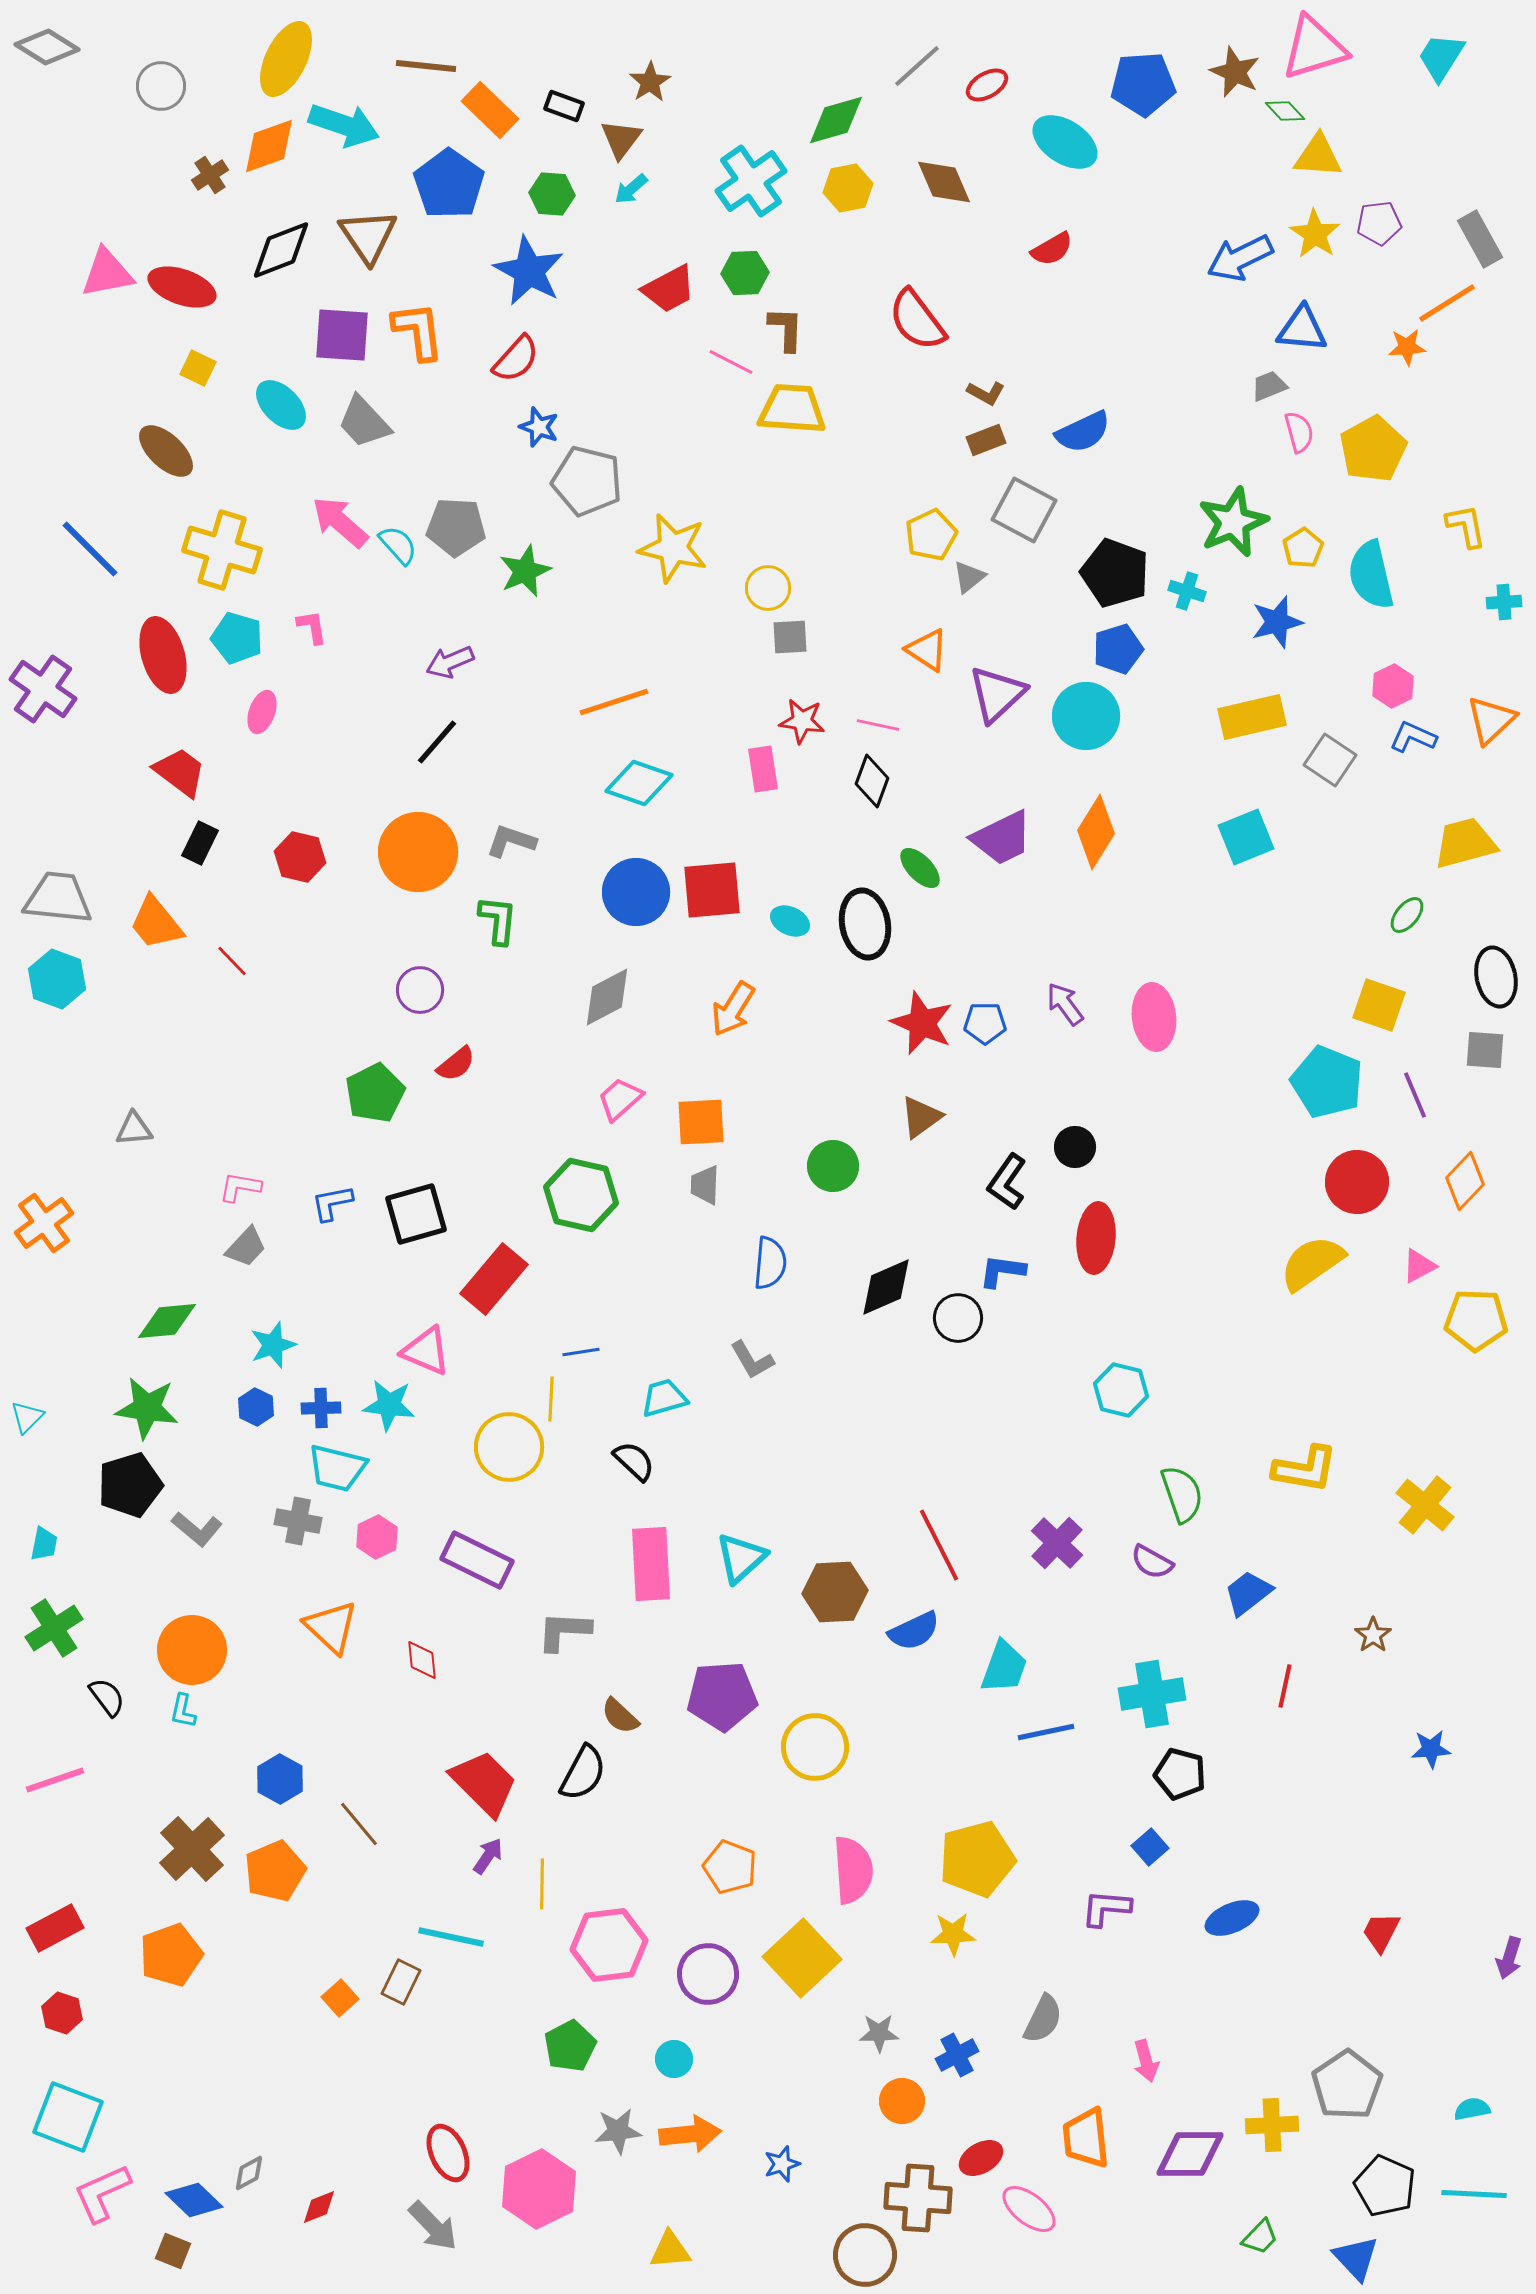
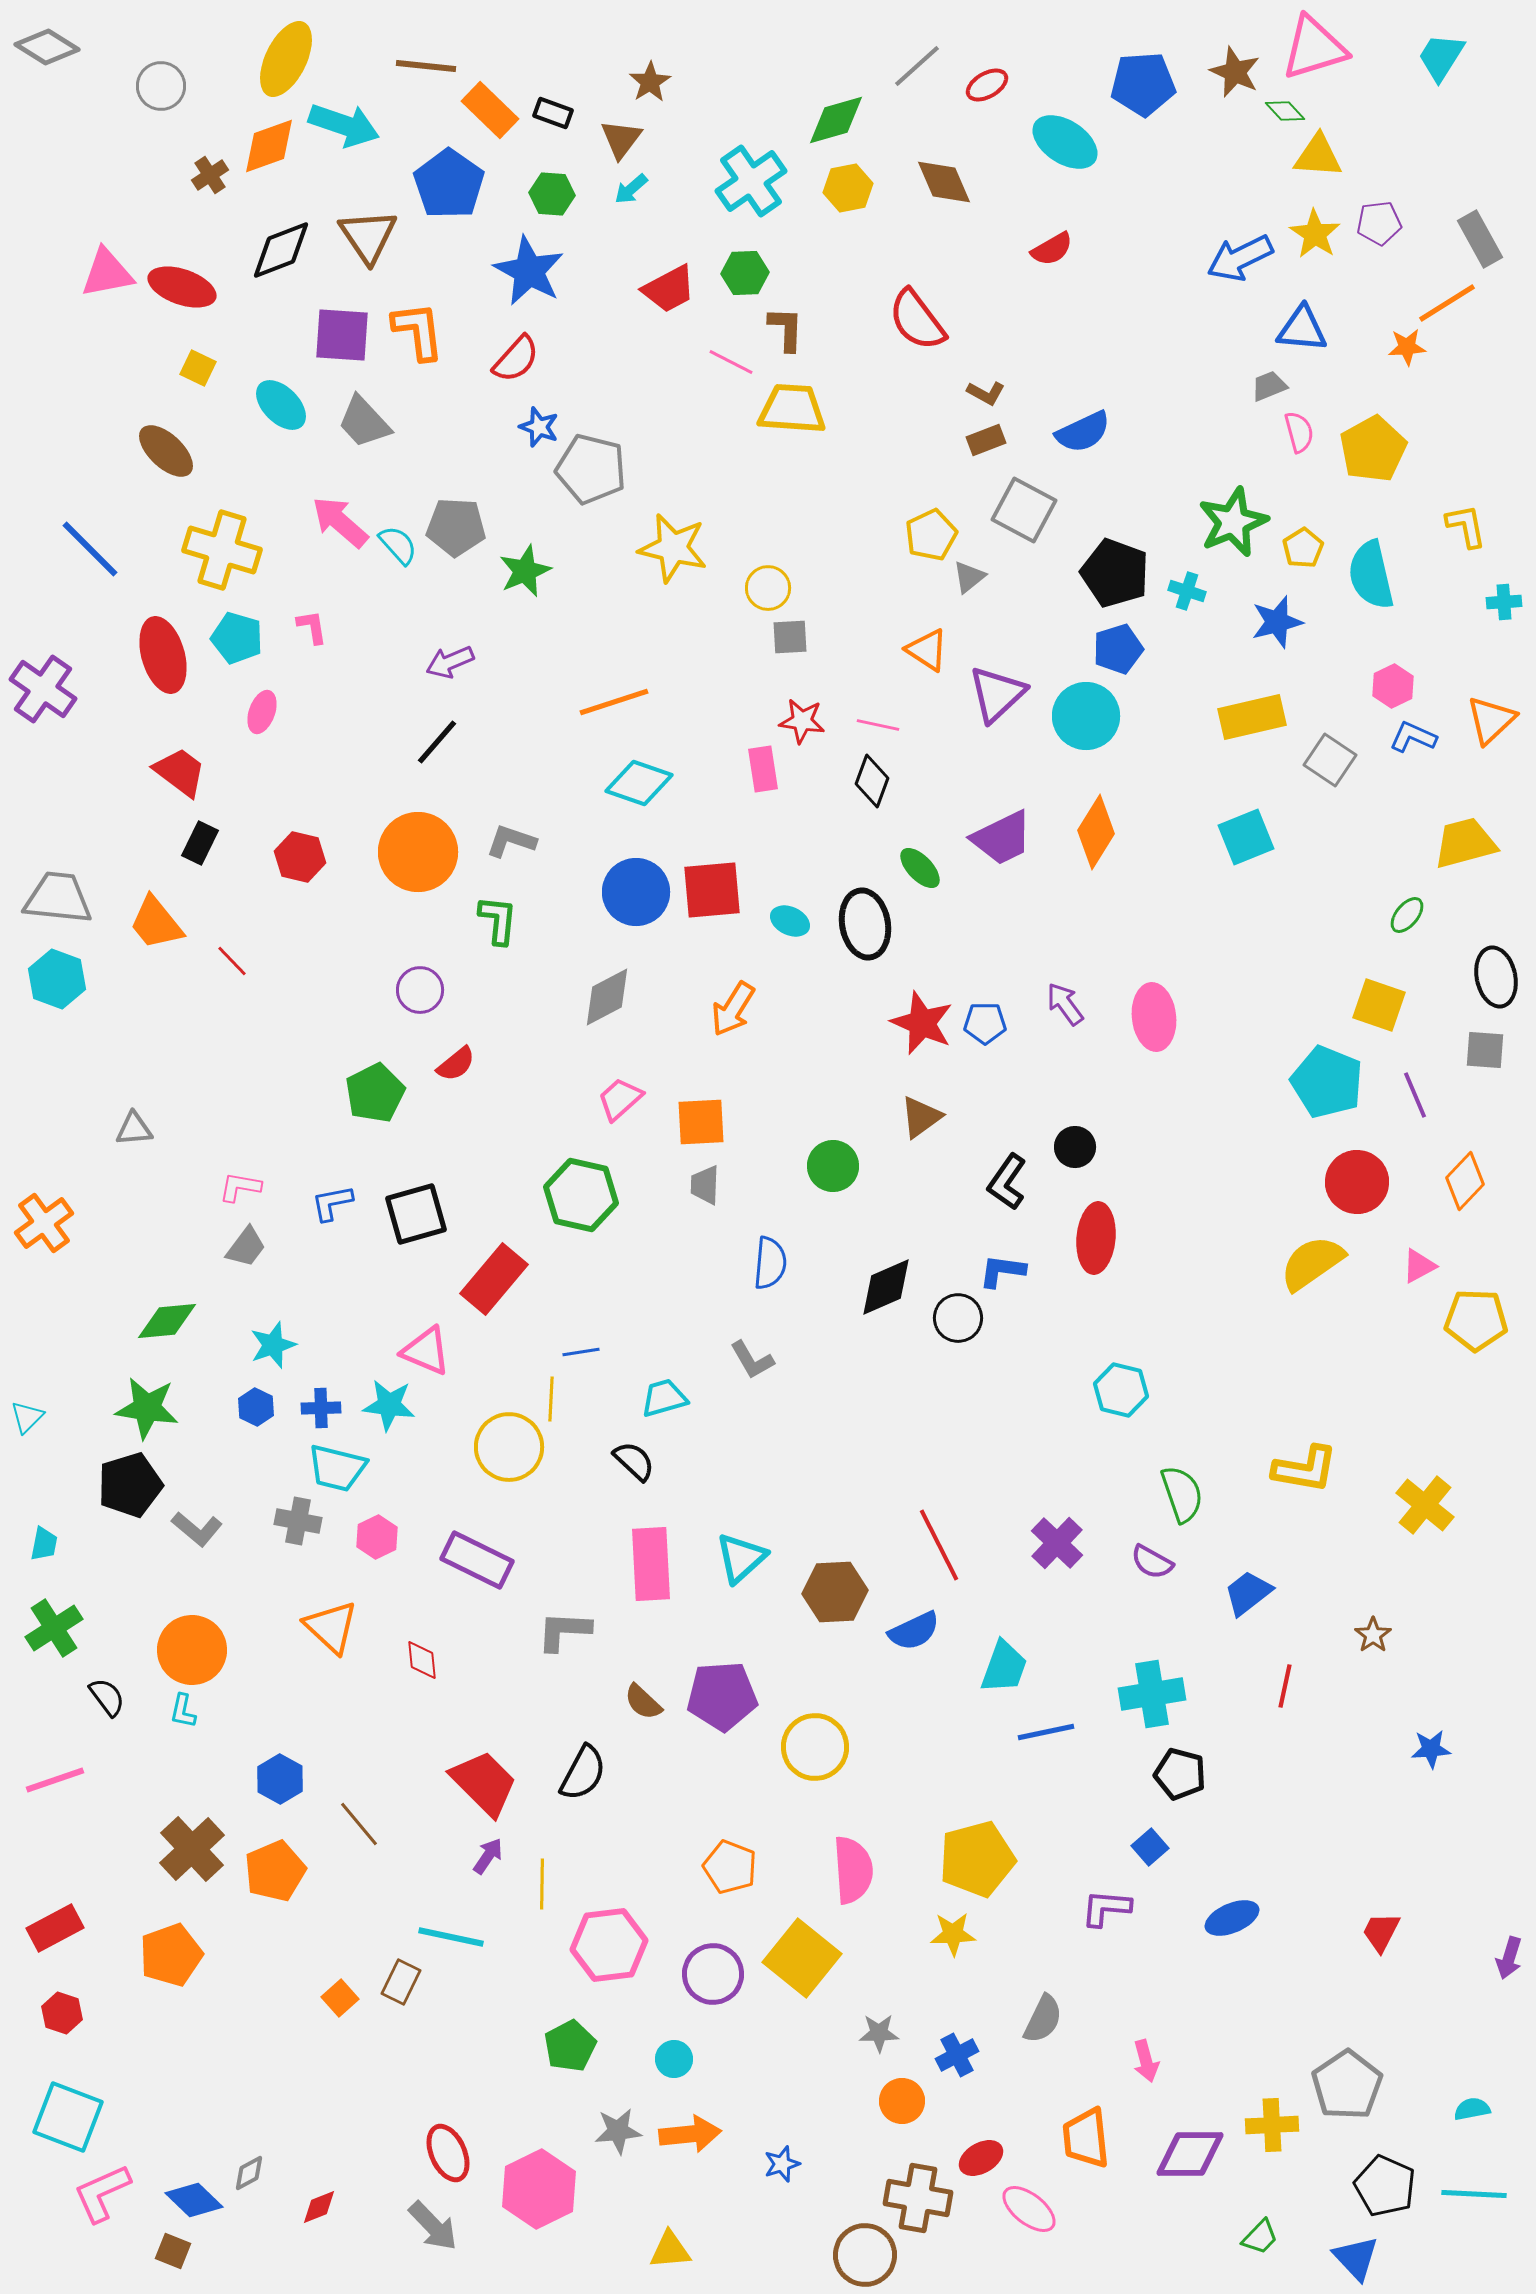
black rectangle at (564, 106): moved 11 px left, 7 px down
gray pentagon at (587, 481): moved 4 px right, 12 px up
gray trapezoid at (246, 1247): rotated 6 degrees counterclockwise
brown semicircle at (620, 1716): moved 23 px right, 14 px up
yellow square at (802, 1958): rotated 8 degrees counterclockwise
purple circle at (708, 1974): moved 5 px right
brown cross at (918, 2198): rotated 6 degrees clockwise
